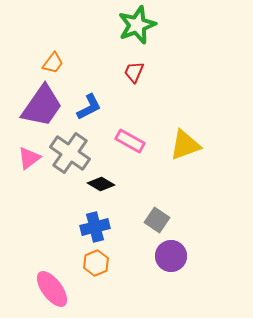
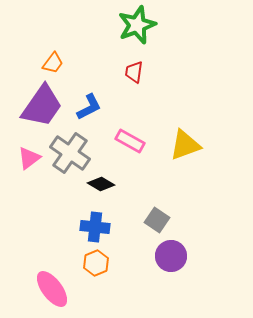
red trapezoid: rotated 15 degrees counterclockwise
blue cross: rotated 20 degrees clockwise
